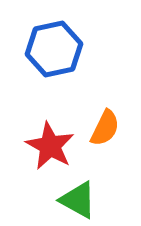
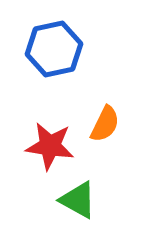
orange semicircle: moved 4 px up
red star: rotated 21 degrees counterclockwise
